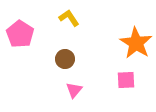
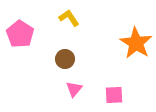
pink square: moved 12 px left, 15 px down
pink triangle: moved 1 px up
